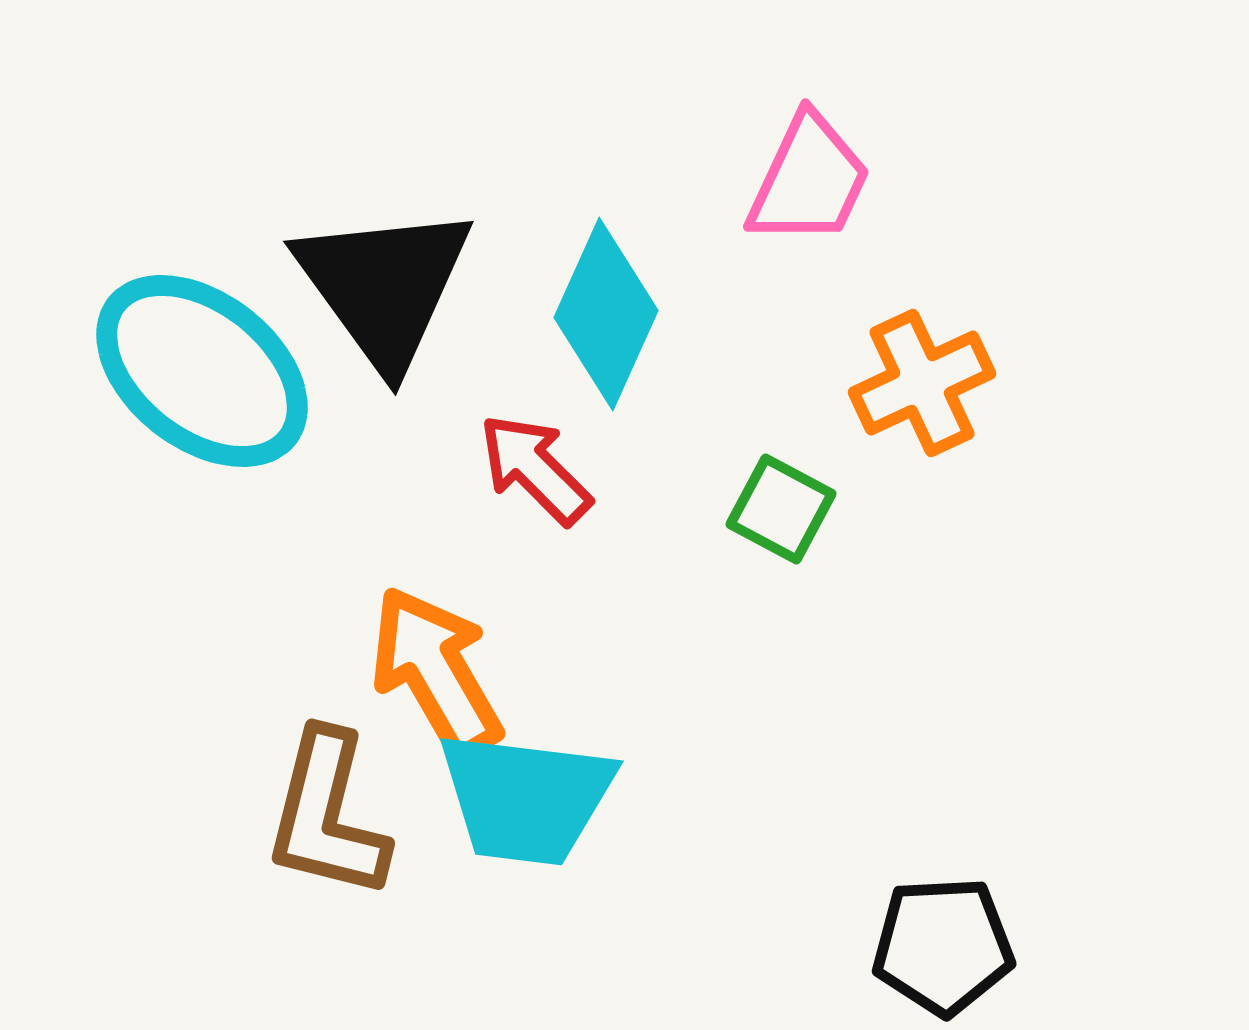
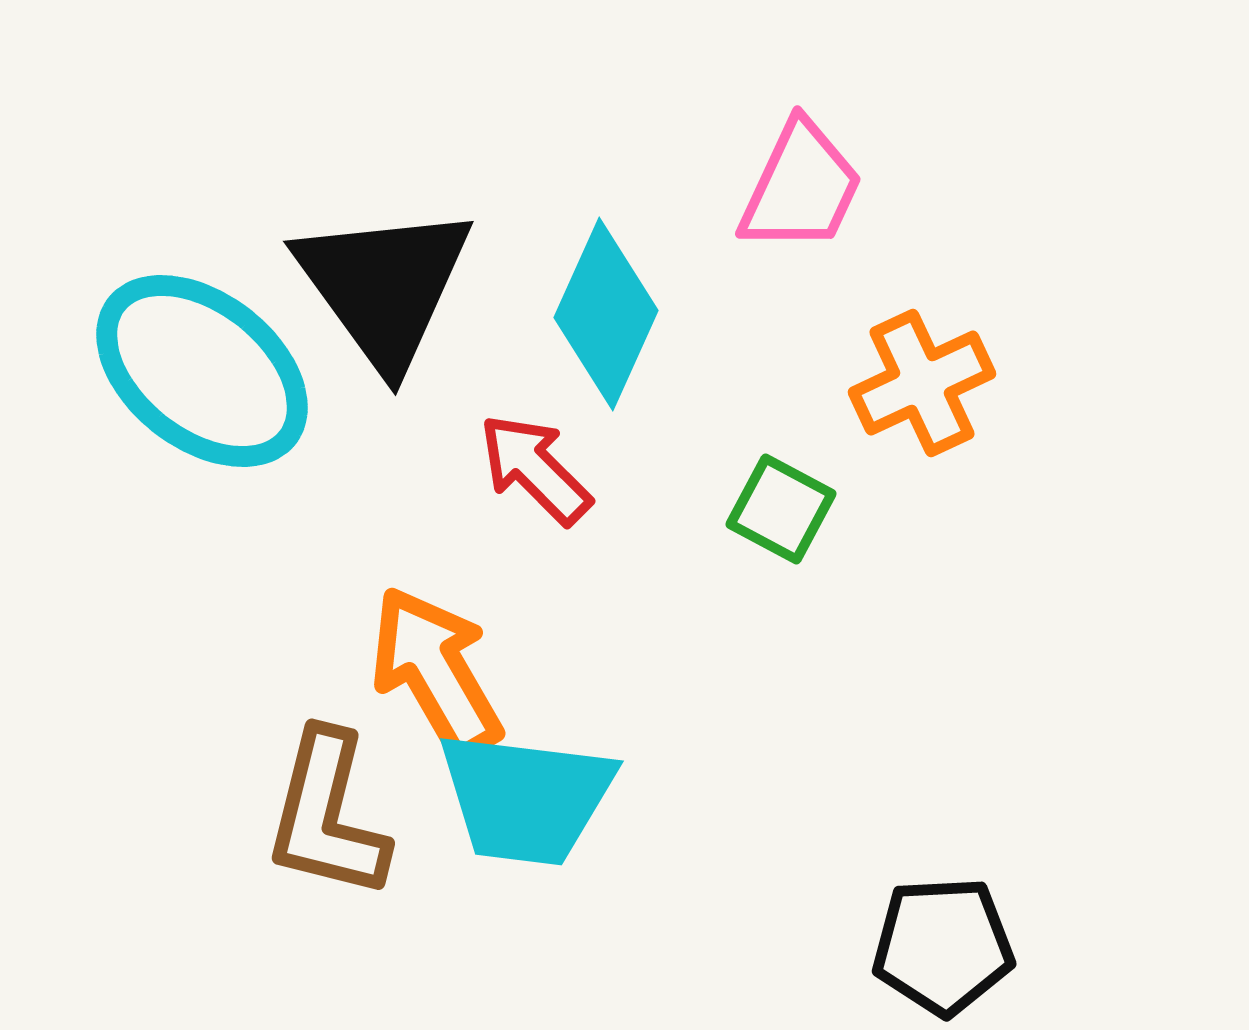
pink trapezoid: moved 8 px left, 7 px down
